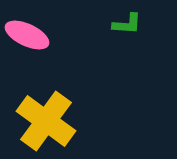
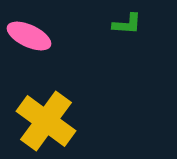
pink ellipse: moved 2 px right, 1 px down
